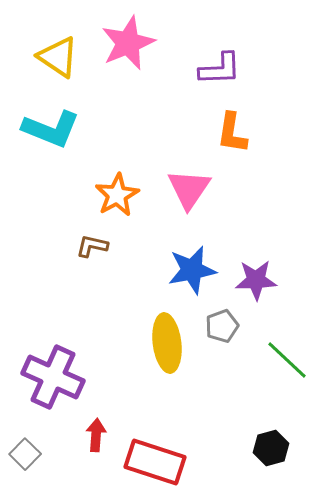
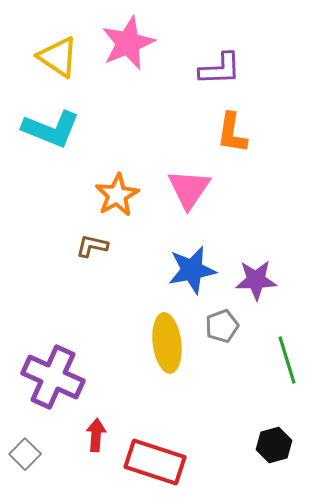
green line: rotated 30 degrees clockwise
black hexagon: moved 3 px right, 3 px up
